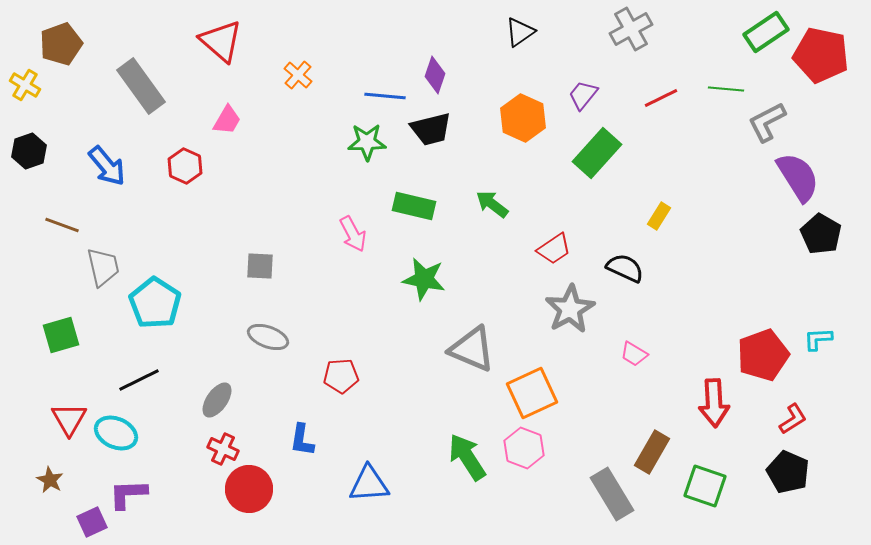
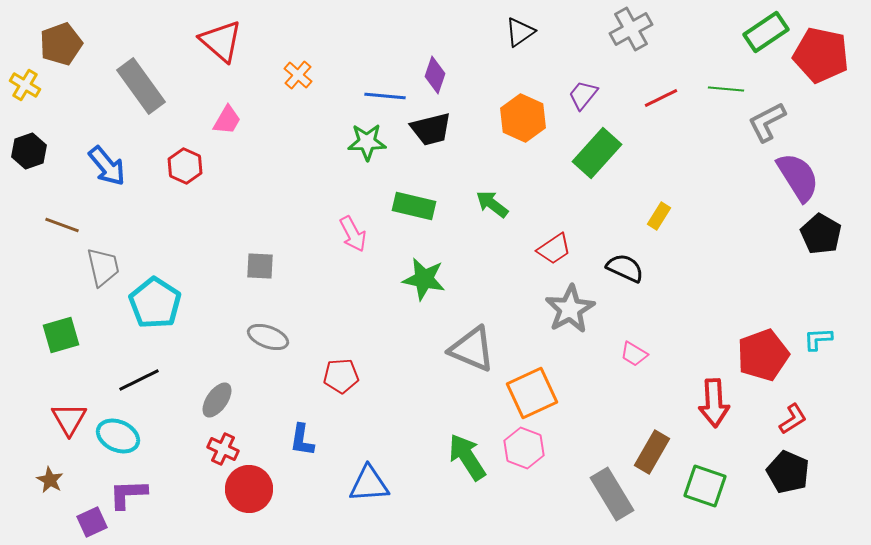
cyan ellipse at (116, 433): moved 2 px right, 3 px down
